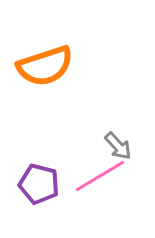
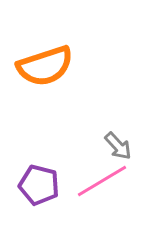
pink line: moved 2 px right, 5 px down
purple pentagon: moved 1 px down
